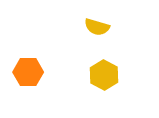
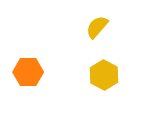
yellow semicircle: rotated 115 degrees clockwise
